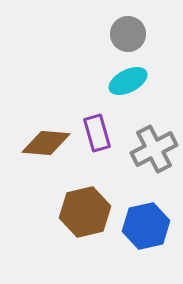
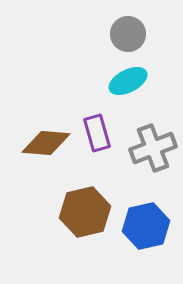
gray cross: moved 1 px left, 1 px up; rotated 6 degrees clockwise
